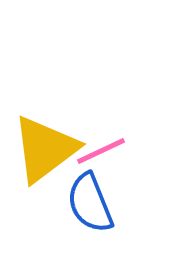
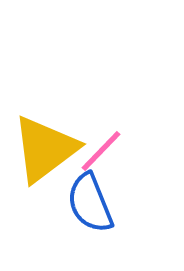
pink line: rotated 21 degrees counterclockwise
